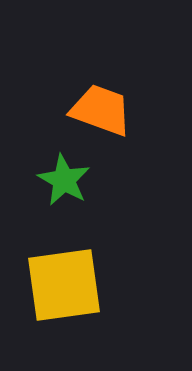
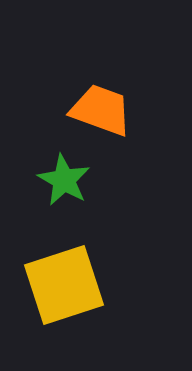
yellow square: rotated 10 degrees counterclockwise
